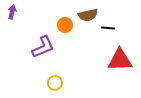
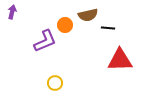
purple L-shape: moved 2 px right, 6 px up
